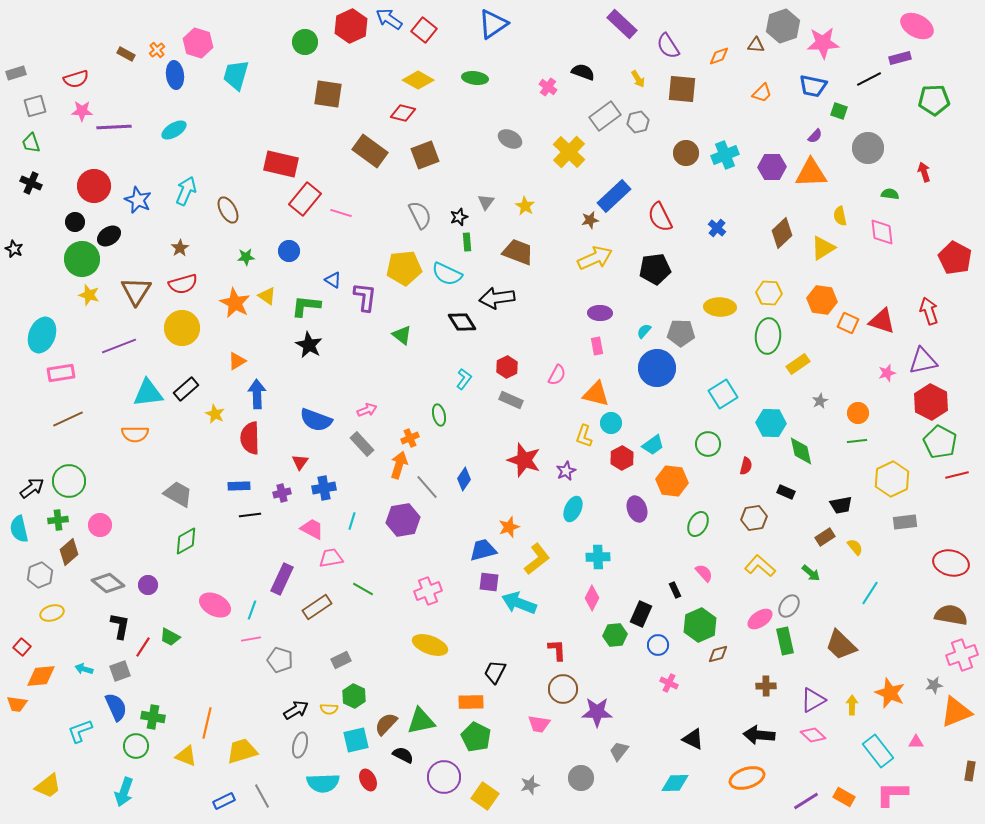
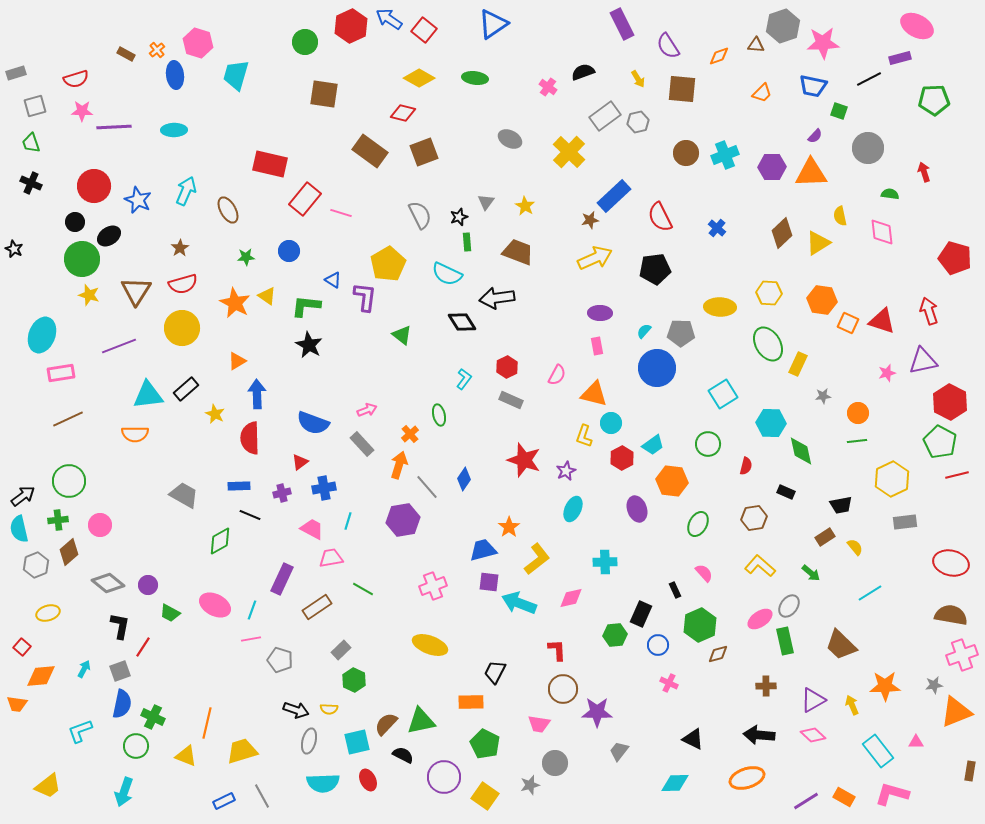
purple rectangle at (622, 24): rotated 20 degrees clockwise
black semicircle at (583, 72): rotated 40 degrees counterclockwise
yellow diamond at (418, 80): moved 1 px right, 2 px up
brown square at (328, 94): moved 4 px left
cyan ellipse at (174, 130): rotated 30 degrees clockwise
brown square at (425, 155): moved 1 px left, 3 px up
red rectangle at (281, 164): moved 11 px left
yellow triangle at (823, 248): moved 5 px left, 5 px up
red pentagon at (955, 258): rotated 12 degrees counterclockwise
yellow pentagon at (404, 268): moved 16 px left, 4 px up; rotated 24 degrees counterclockwise
green ellipse at (768, 336): moved 8 px down; rotated 36 degrees counterclockwise
yellow rectangle at (798, 364): rotated 30 degrees counterclockwise
cyan triangle at (148, 393): moved 2 px down
orange triangle at (596, 394): moved 2 px left
gray star at (820, 401): moved 3 px right, 5 px up; rotated 21 degrees clockwise
red hexagon at (931, 402): moved 19 px right
blue semicircle at (316, 420): moved 3 px left, 3 px down
orange cross at (410, 438): moved 4 px up; rotated 18 degrees counterclockwise
red triangle at (300, 462): rotated 18 degrees clockwise
black arrow at (32, 488): moved 9 px left, 8 px down
gray trapezoid at (178, 494): moved 6 px right, 1 px down
black line at (250, 515): rotated 30 degrees clockwise
cyan line at (352, 521): moved 4 px left
orange star at (509, 527): rotated 15 degrees counterclockwise
green diamond at (186, 541): moved 34 px right
cyan cross at (598, 557): moved 7 px right, 5 px down
gray hexagon at (40, 575): moved 4 px left, 10 px up
pink cross at (428, 591): moved 5 px right, 5 px up
cyan line at (870, 593): rotated 25 degrees clockwise
pink diamond at (592, 598): moved 21 px left; rotated 50 degrees clockwise
yellow ellipse at (52, 613): moved 4 px left
green trapezoid at (170, 637): moved 24 px up
gray rectangle at (341, 660): moved 10 px up; rotated 18 degrees counterclockwise
cyan arrow at (84, 669): rotated 102 degrees clockwise
orange star at (890, 693): moved 5 px left, 7 px up; rotated 24 degrees counterclockwise
green hexagon at (354, 696): moved 16 px up
yellow arrow at (852, 705): rotated 24 degrees counterclockwise
blue semicircle at (116, 707): moved 6 px right, 3 px up; rotated 36 degrees clockwise
black arrow at (296, 710): rotated 50 degrees clockwise
green cross at (153, 717): rotated 15 degrees clockwise
green pentagon at (476, 737): moved 9 px right, 7 px down
cyan square at (356, 740): moved 1 px right, 2 px down
gray ellipse at (300, 745): moved 9 px right, 4 px up
gray circle at (581, 778): moved 26 px left, 15 px up
pink L-shape at (892, 794): rotated 16 degrees clockwise
